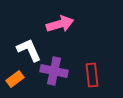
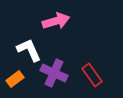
pink arrow: moved 4 px left, 3 px up
purple cross: moved 2 px down; rotated 12 degrees clockwise
red rectangle: rotated 30 degrees counterclockwise
